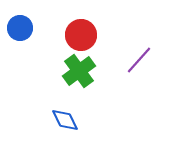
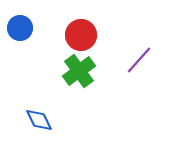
blue diamond: moved 26 px left
